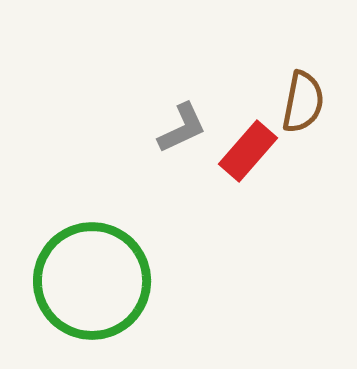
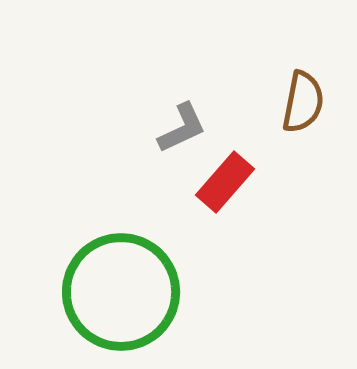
red rectangle: moved 23 px left, 31 px down
green circle: moved 29 px right, 11 px down
